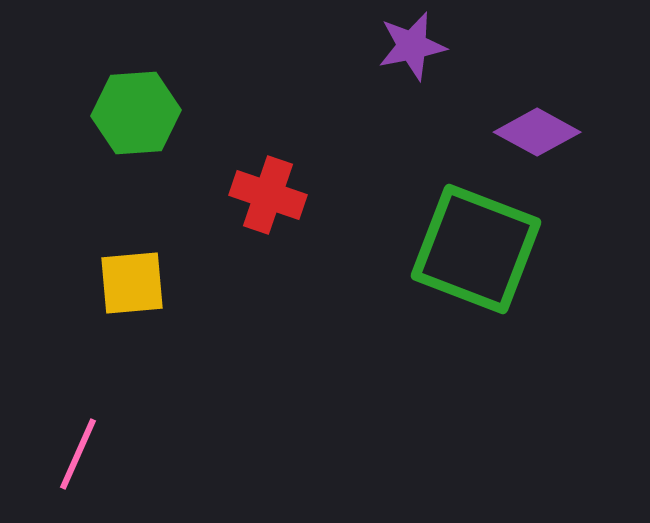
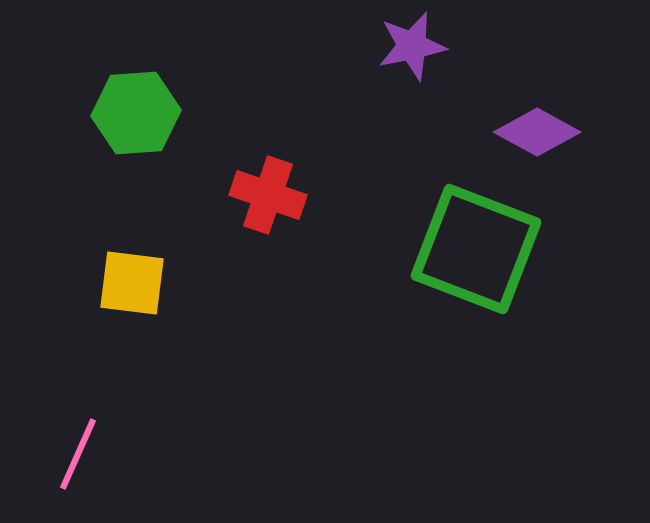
yellow square: rotated 12 degrees clockwise
